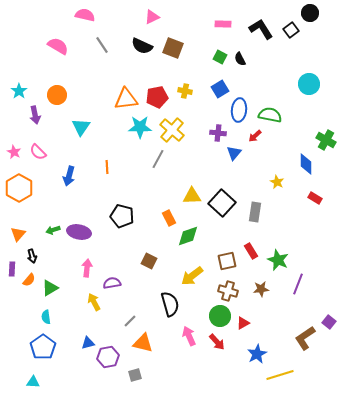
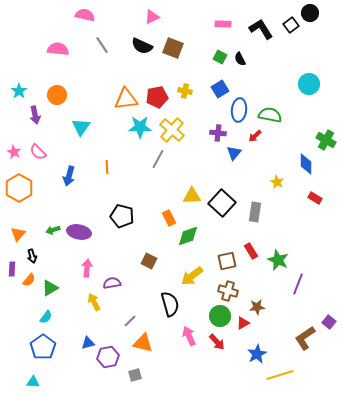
black square at (291, 30): moved 5 px up
pink semicircle at (58, 46): moved 3 px down; rotated 25 degrees counterclockwise
brown star at (261, 289): moved 4 px left, 18 px down
cyan semicircle at (46, 317): rotated 136 degrees counterclockwise
